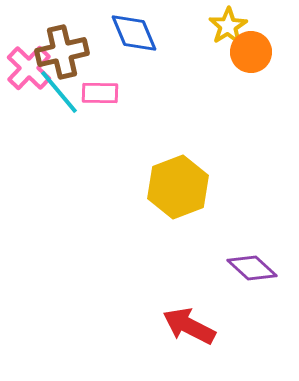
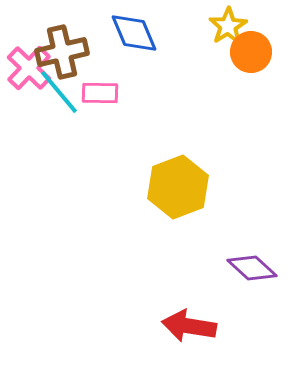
red arrow: rotated 18 degrees counterclockwise
